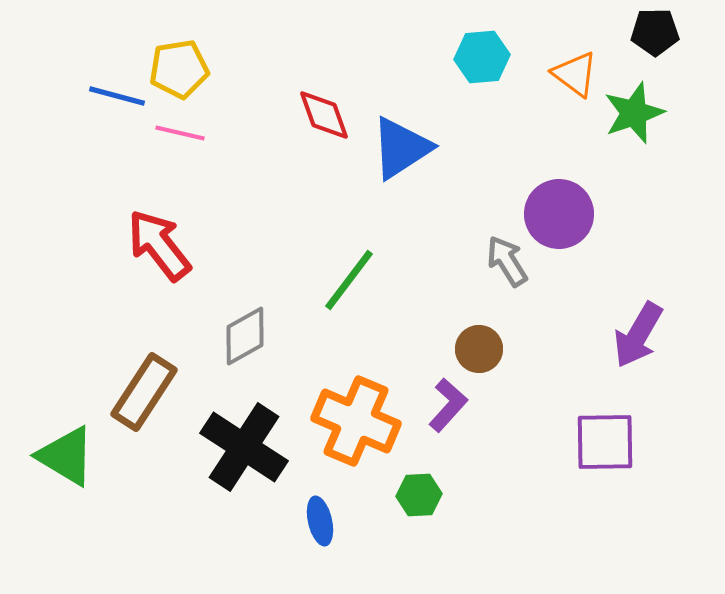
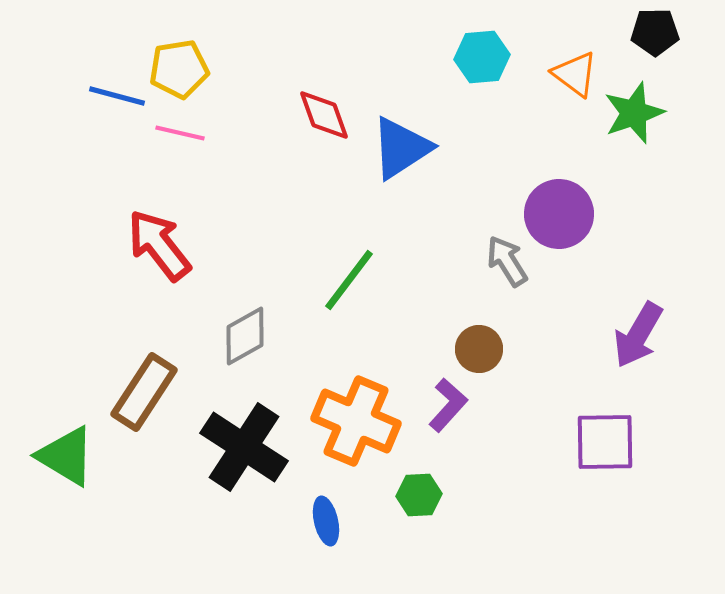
blue ellipse: moved 6 px right
